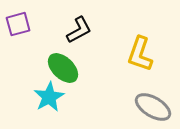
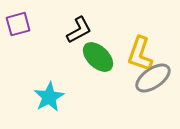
green ellipse: moved 35 px right, 11 px up
gray ellipse: moved 29 px up; rotated 66 degrees counterclockwise
